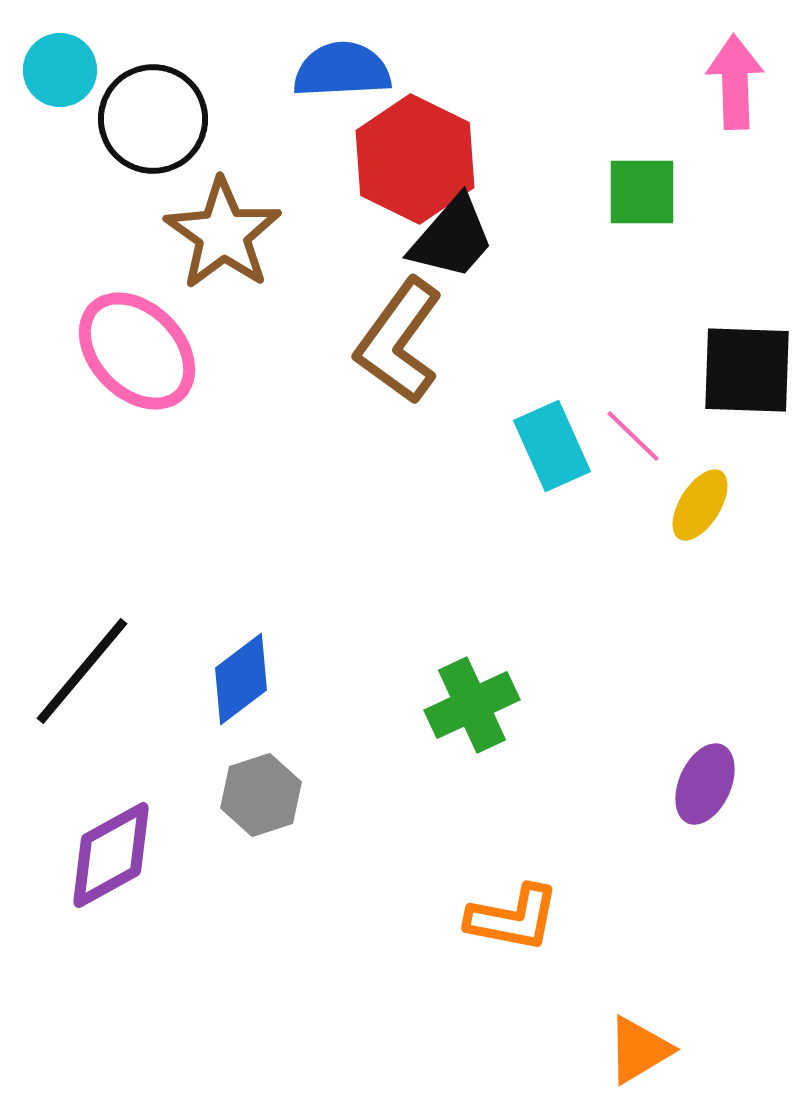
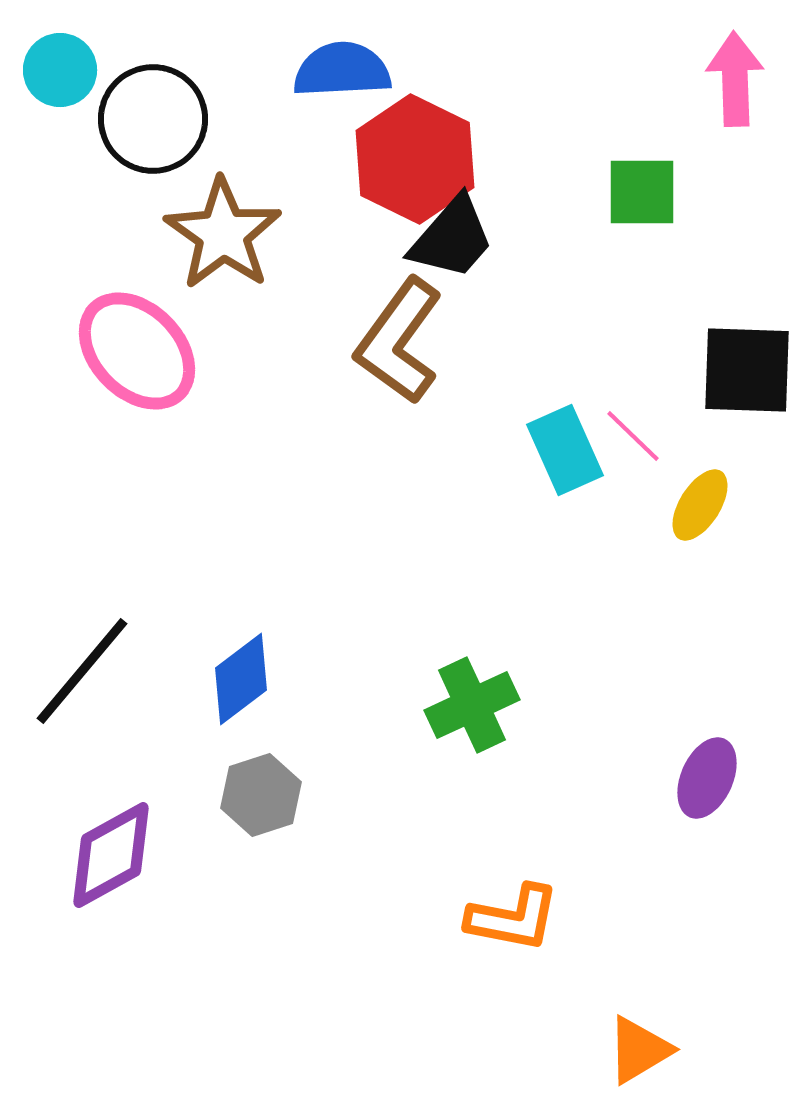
pink arrow: moved 3 px up
cyan rectangle: moved 13 px right, 4 px down
purple ellipse: moved 2 px right, 6 px up
